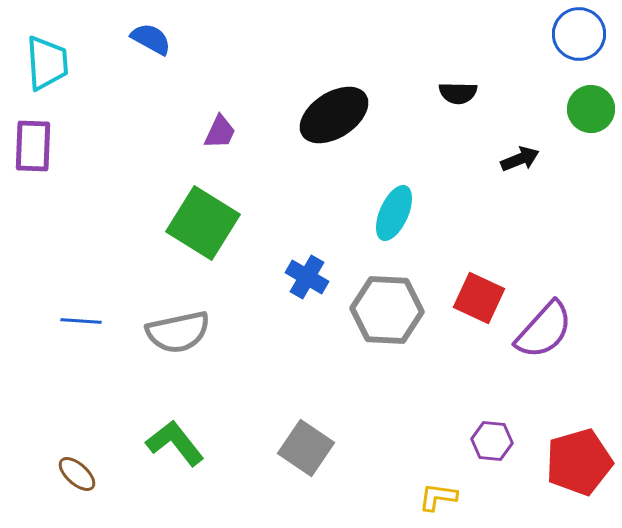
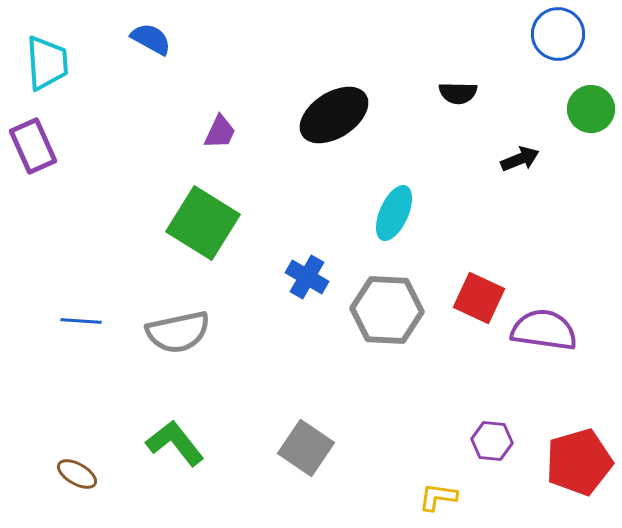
blue circle: moved 21 px left
purple rectangle: rotated 26 degrees counterclockwise
purple semicircle: rotated 124 degrees counterclockwise
brown ellipse: rotated 12 degrees counterclockwise
